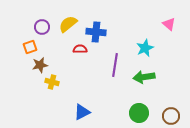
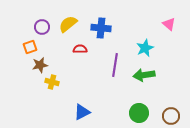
blue cross: moved 5 px right, 4 px up
green arrow: moved 2 px up
